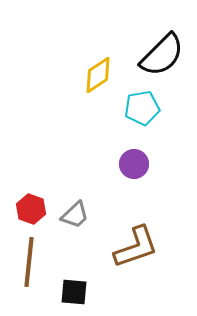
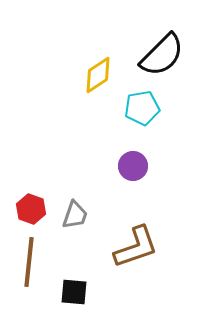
purple circle: moved 1 px left, 2 px down
gray trapezoid: rotated 28 degrees counterclockwise
